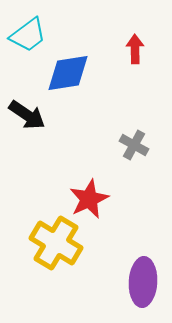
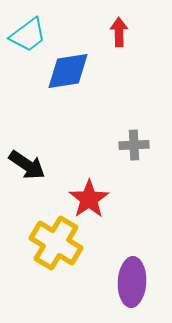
red arrow: moved 16 px left, 17 px up
blue diamond: moved 2 px up
black arrow: moved 50 px down
gray cross: rotated 32 degrees counterclockwise
red star: rotated 9 degrees counterclockwise
purple ellipse: moved 11 px left
